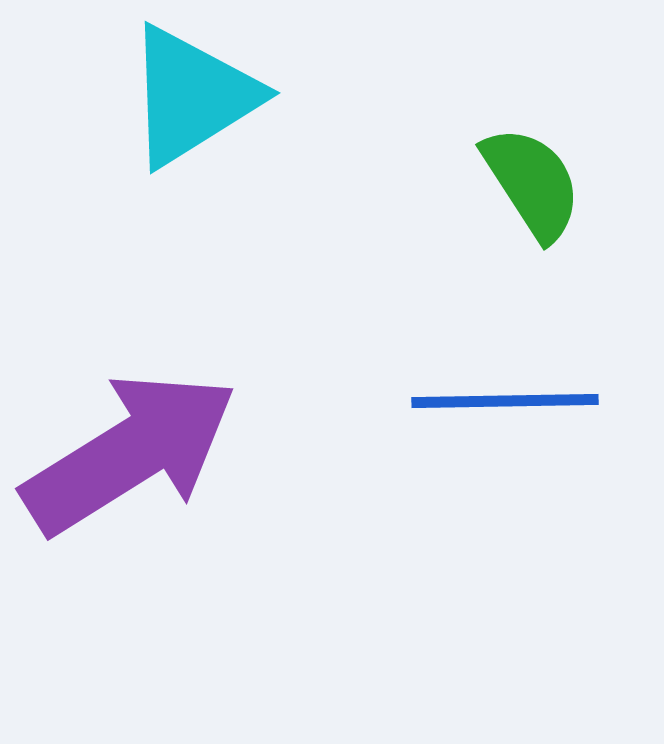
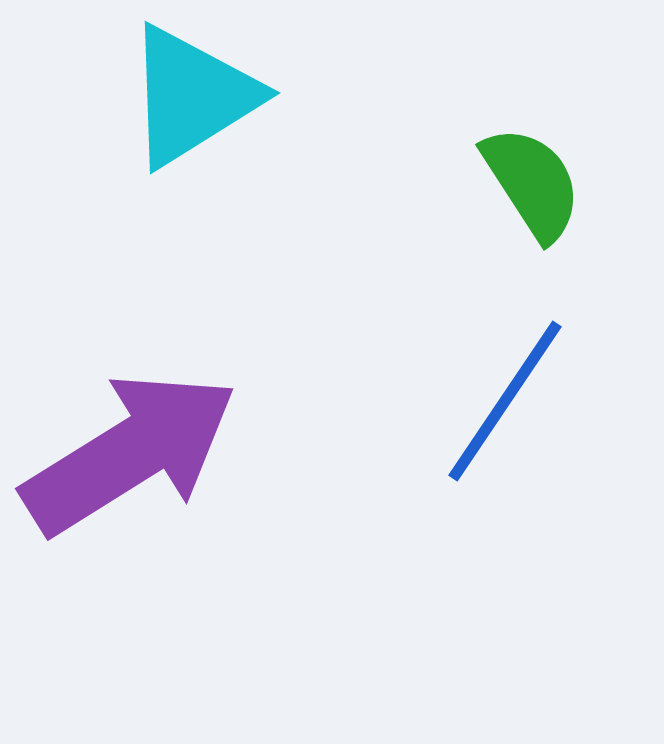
blue line: rotated 55 degrees counterclockwise
